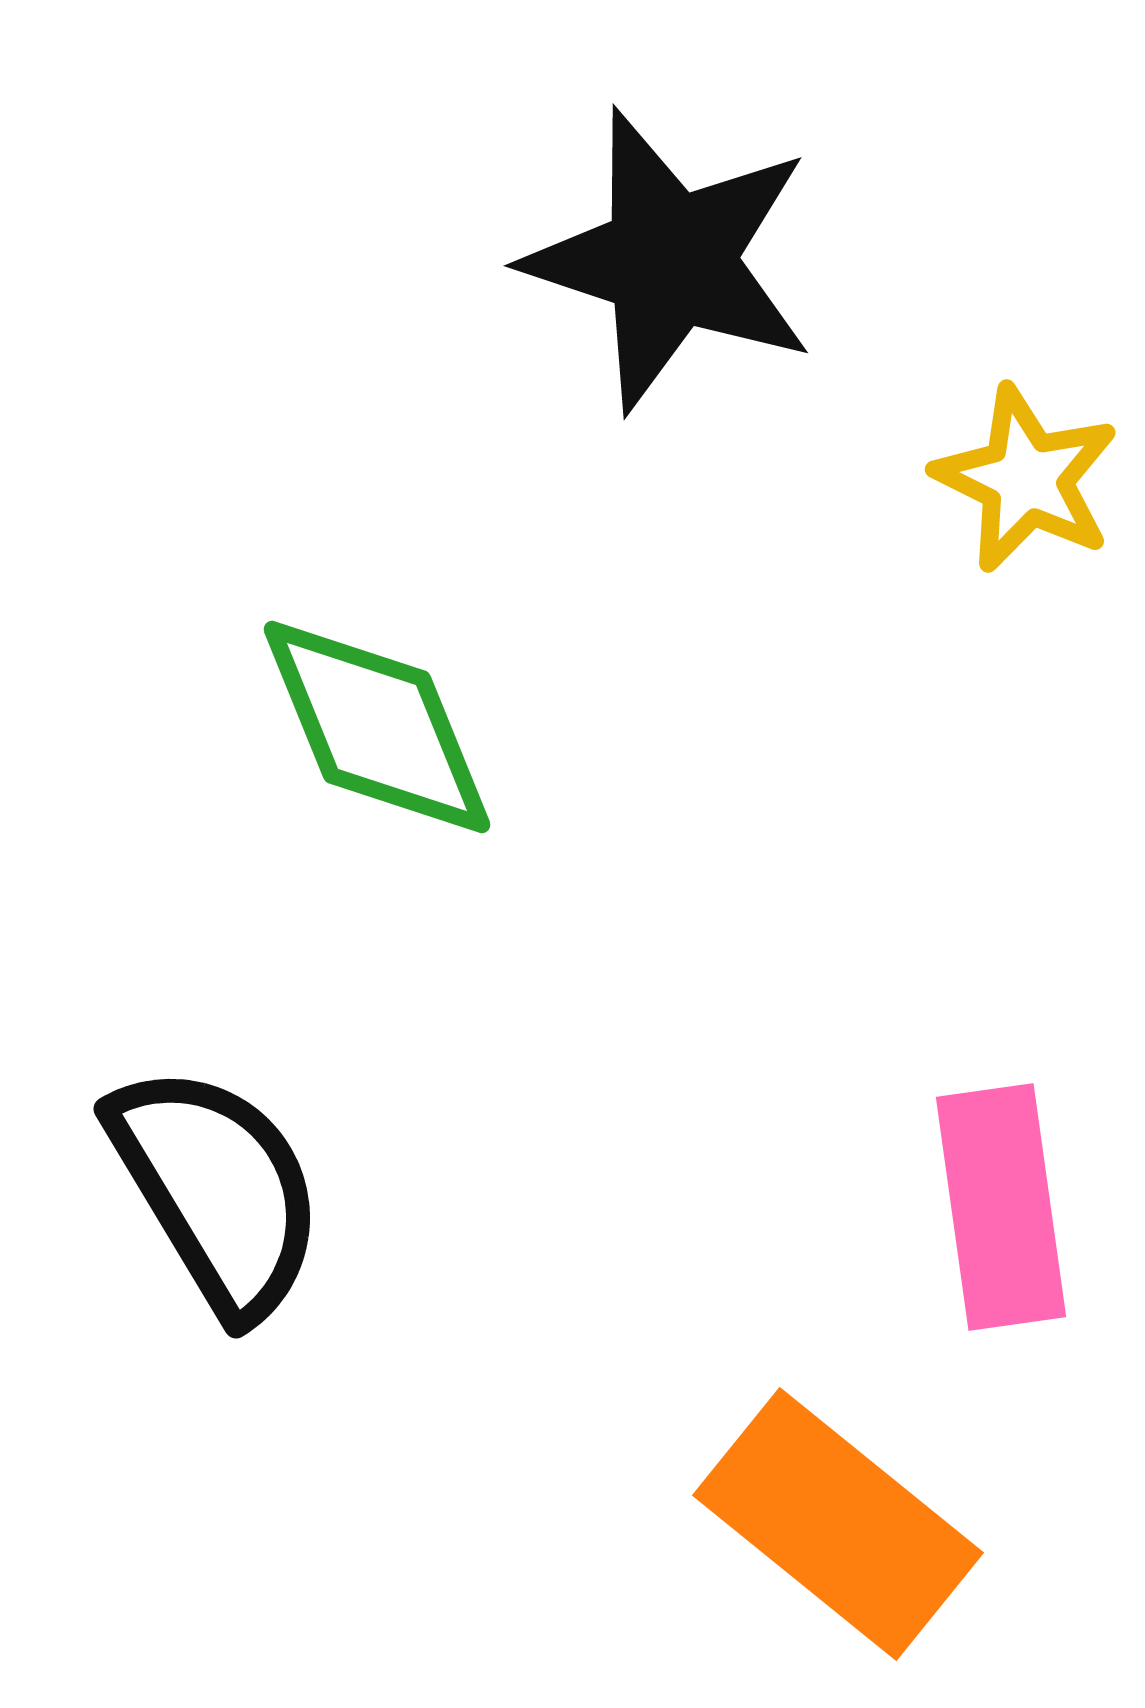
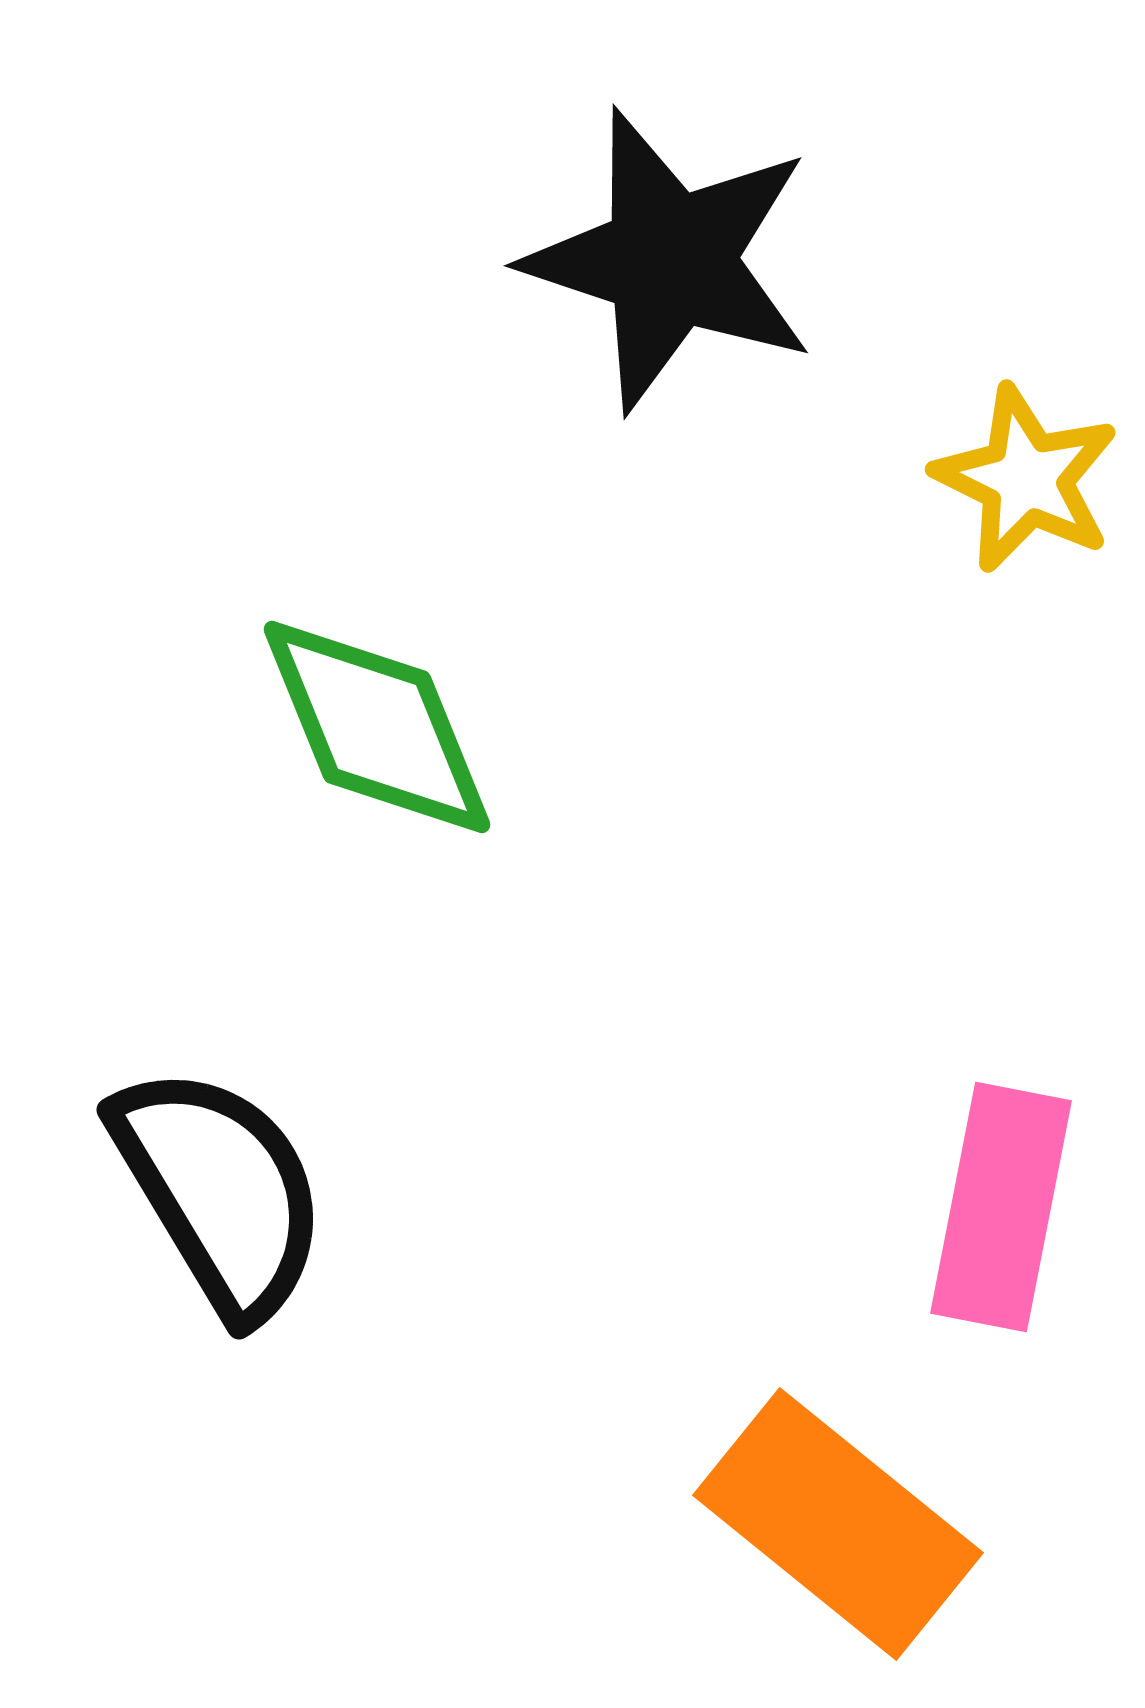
black semicircle: moved 3 px right, 1 px down
pink rectangle: rotated 19 degrees clockwise
